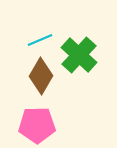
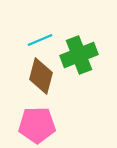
green cross: rotated 27 degrees clockwise
brown diamond: rotated 15 degrees counterclockwise
